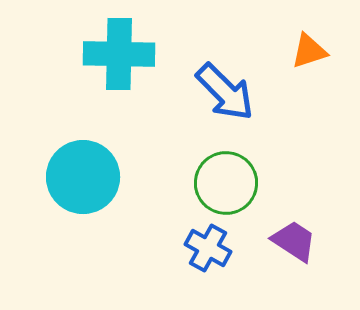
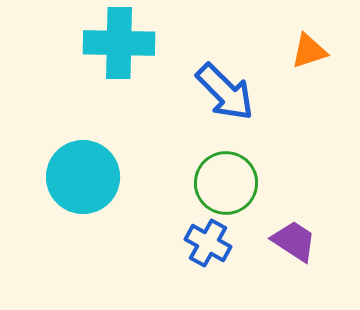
cyan cross: moved 11 px up
blue cross: moved 5 px up
